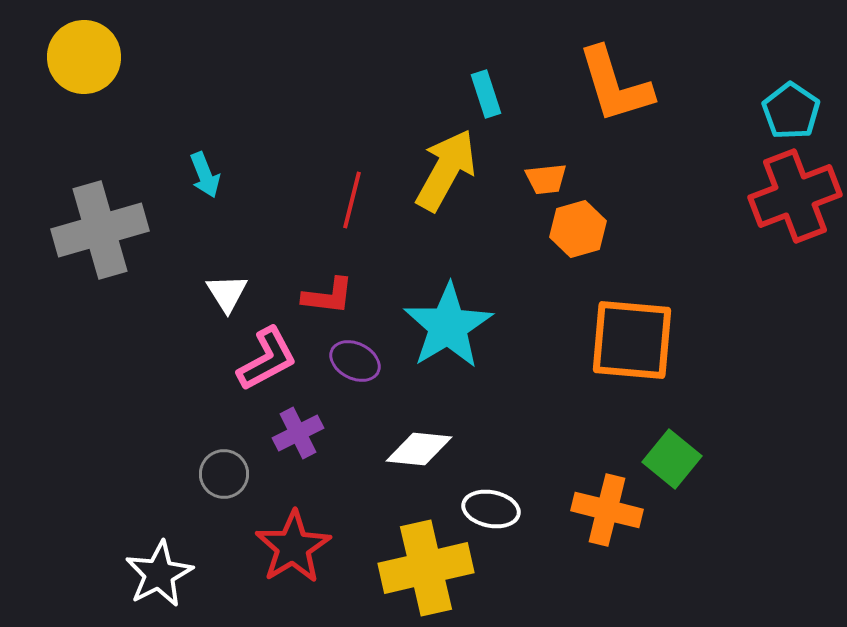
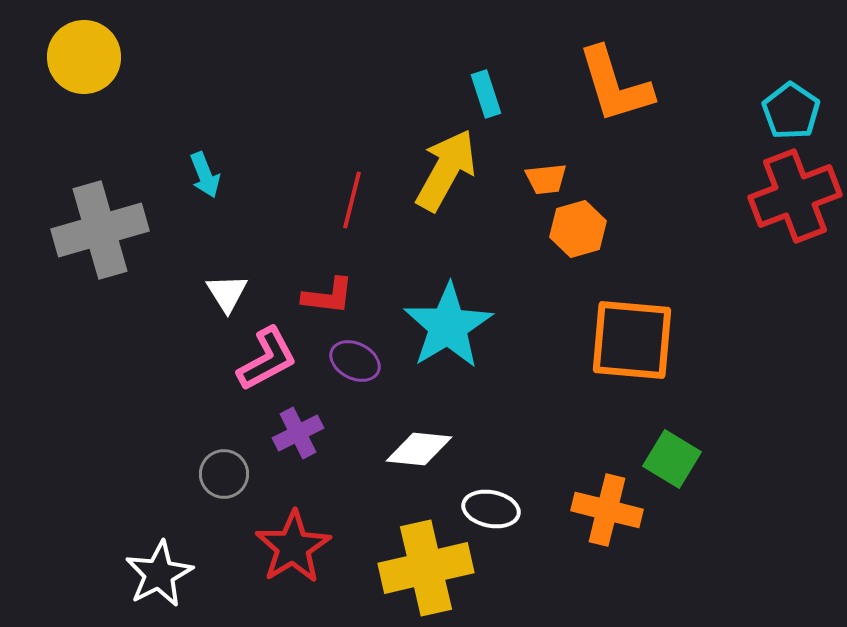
green square: rotated 8 degrees counterclockwise
